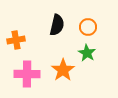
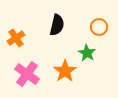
orange circle: moved 11 px right
orange cross: moved 2 px up; rotated 24 degrees counterclockwise
orange star: moved 2 px right, 1 px down
pink cross: rotated 35 degrees clockwise
